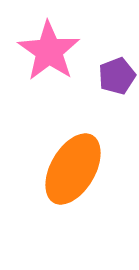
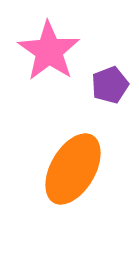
purple pentagon: moved 7 px left, 9 px down
